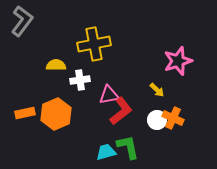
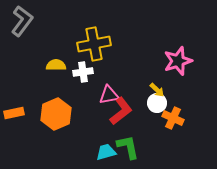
white cross: moved 3 px right, 8 px up
orange rectangle: moved 11 px left
white circle: moved 17 px up
